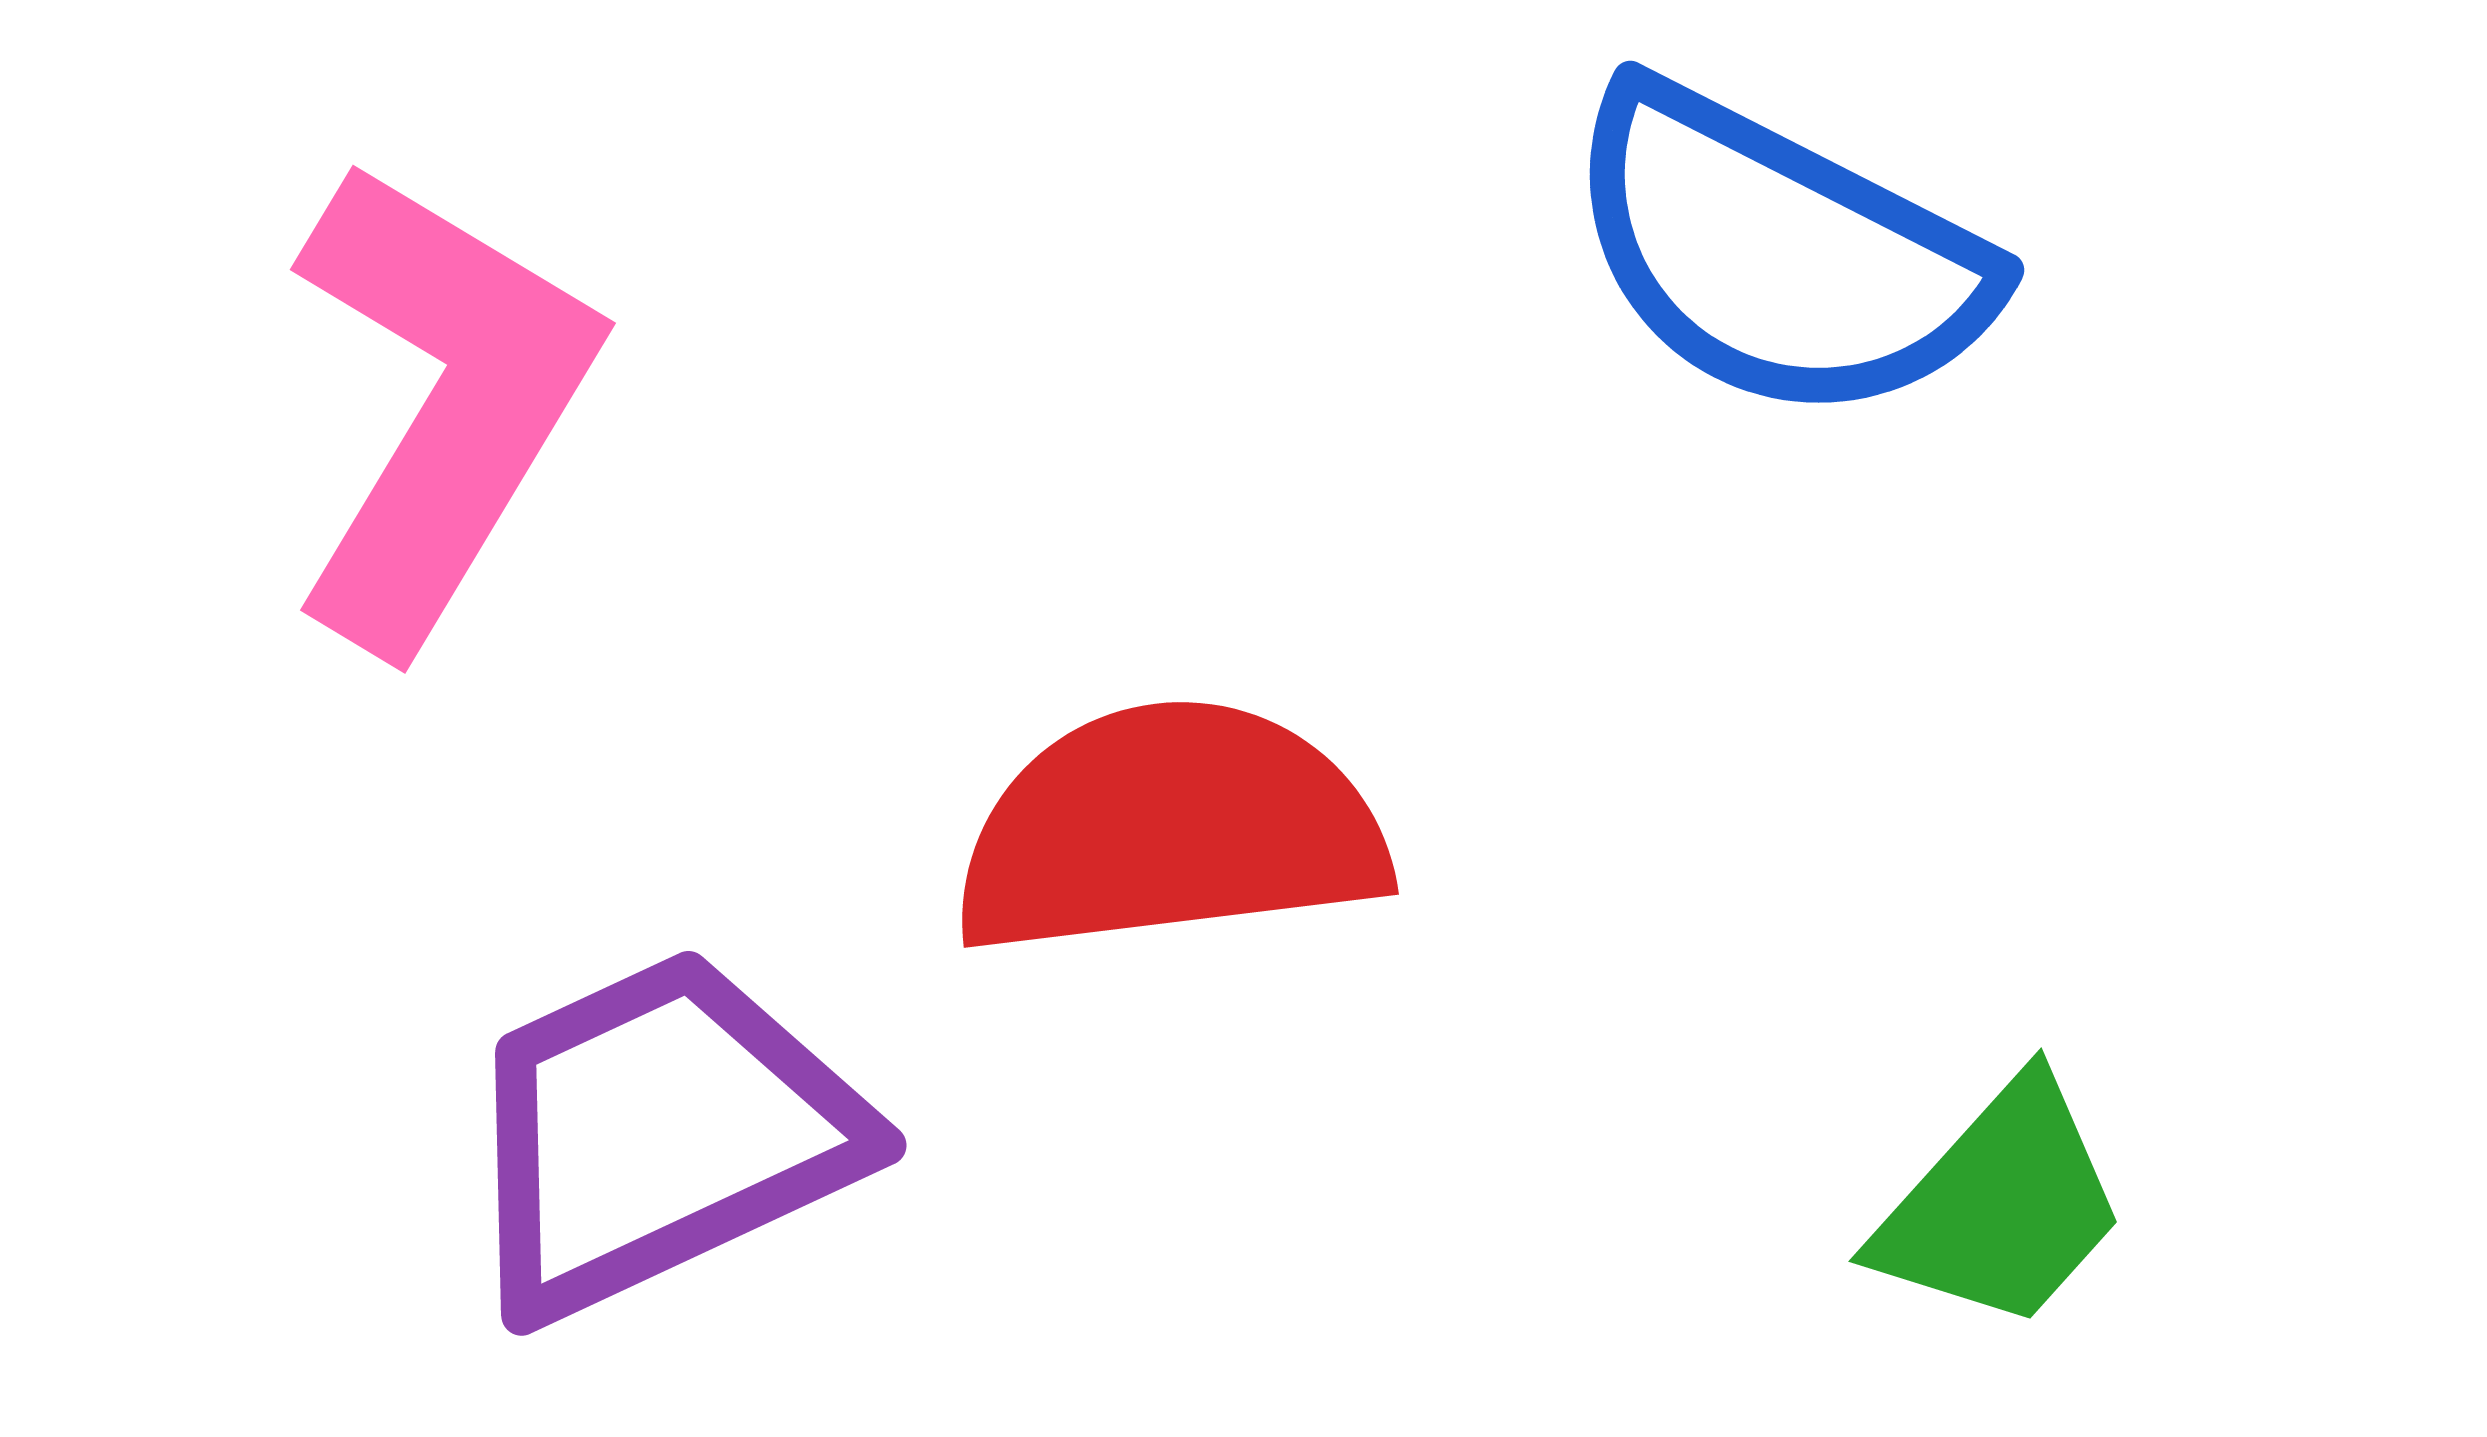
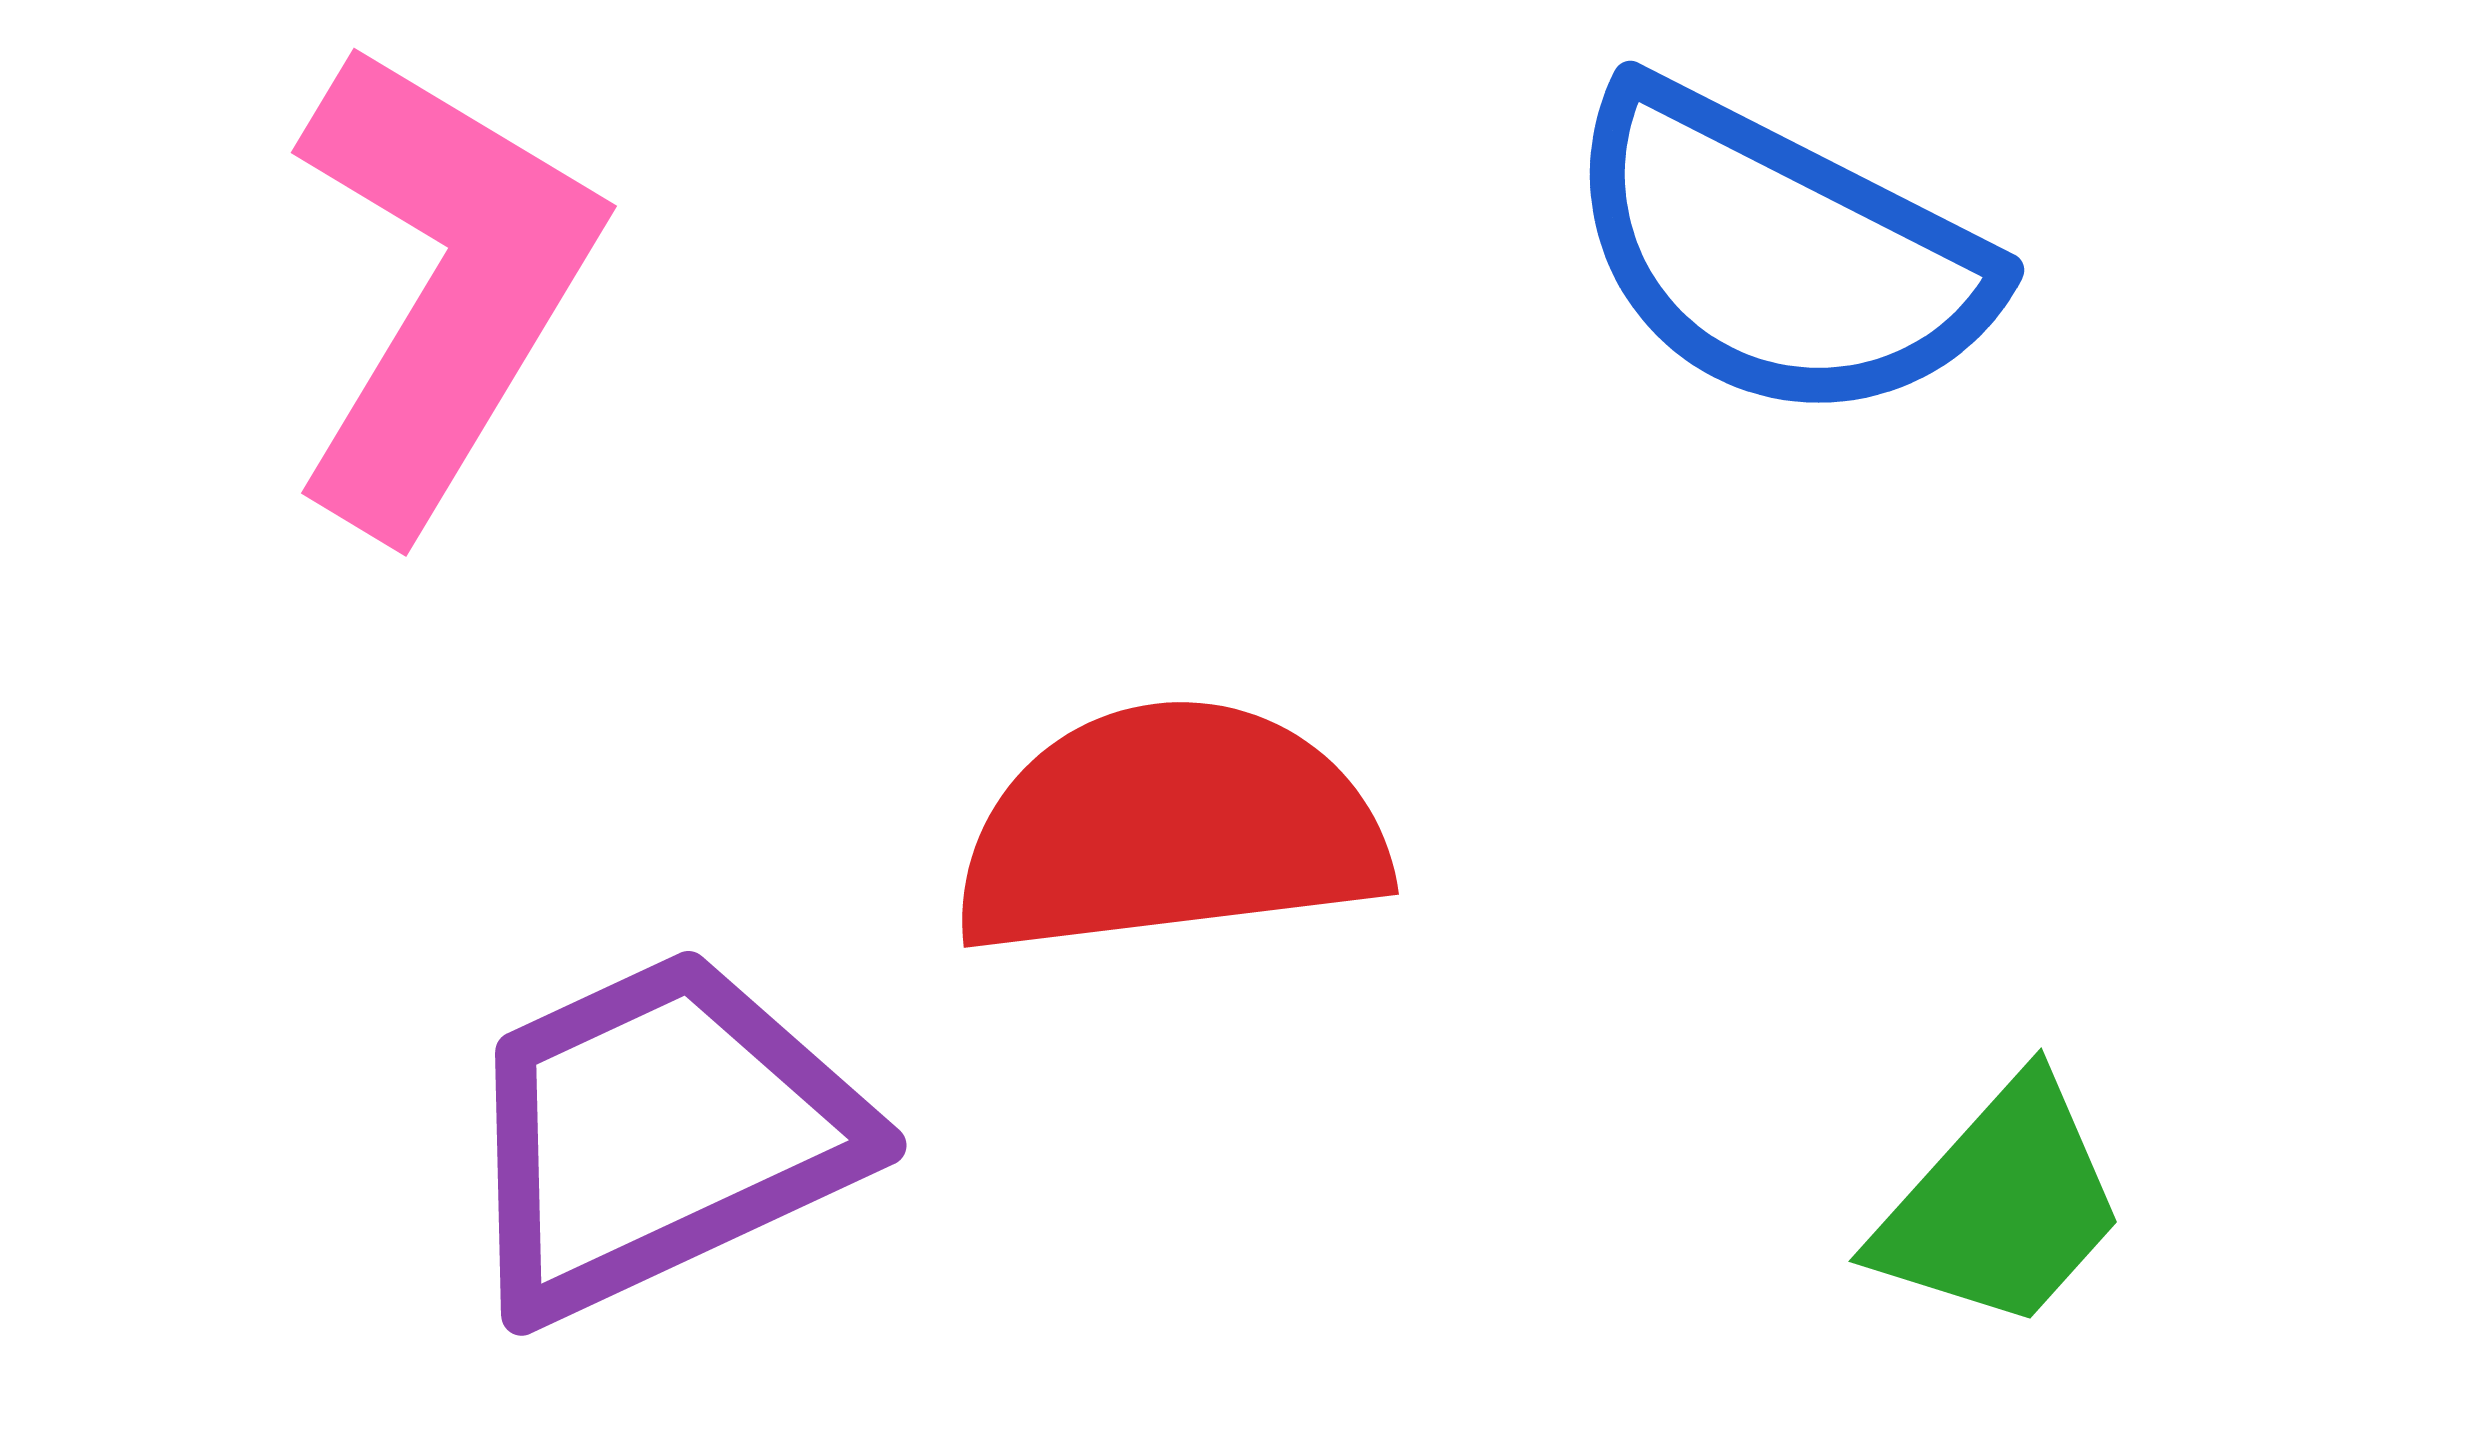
pink L-shape: moved 1 px right, 117 px up
